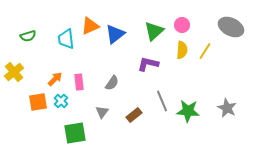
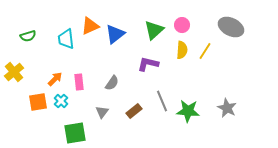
green triangle: moved 1 px up
brown rectangle: moved 4 px up
